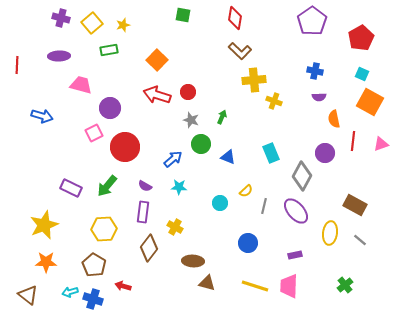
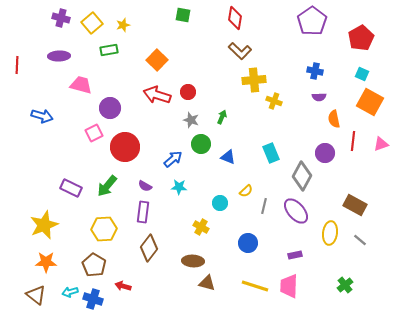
yellow cross at (175, 227): moved 26 px right
brown triangle at (28, 295): moved 8 px right
